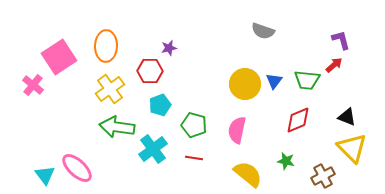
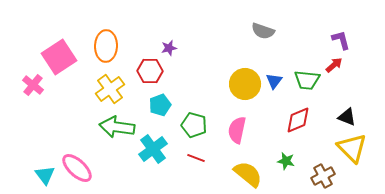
red line: moved 2 px right; rotated 12 degrees clockwise
